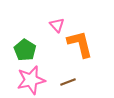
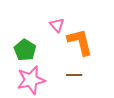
orange L-shape: moved 2 px up
brown line: moved 6 px right, 7 px up; rotated 21 degrees clockwise
